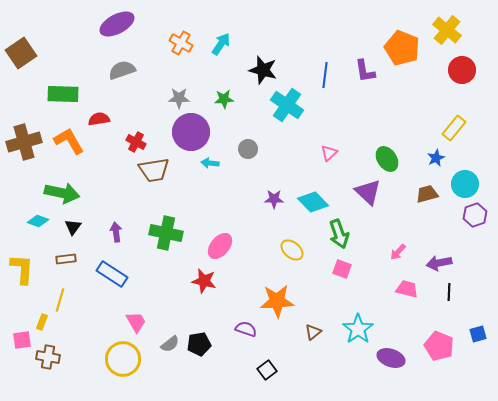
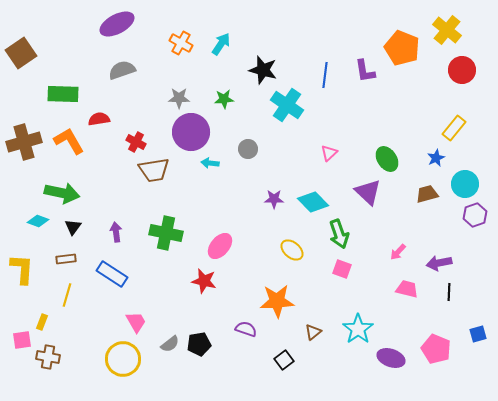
yellow line at (60, 300): moved 7 px right, 5 px up
pink pentagon at (439, 346): moved 3 px left, 3 px down
black square at (267, 370): moved 17 px right, 10 px up
